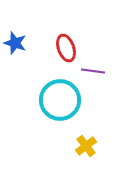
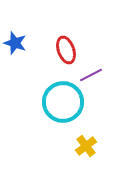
red ellipse: moved 2 px down
purple line: moved 2 px left, 4 px down; rotated 35 degrees counterclockwise
cyan circle: moved 3 px right, 2 px down
